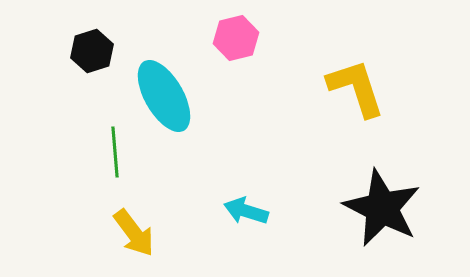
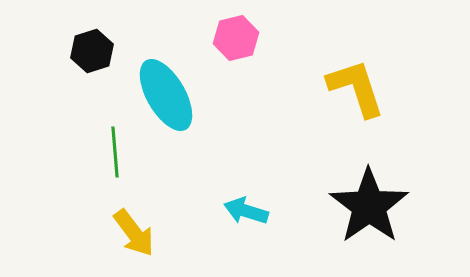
cyan ellipse: moved 2 px right, 1 px up
black star: moved 13 px left, 2 px up; rotated 10 degrees clockwise
